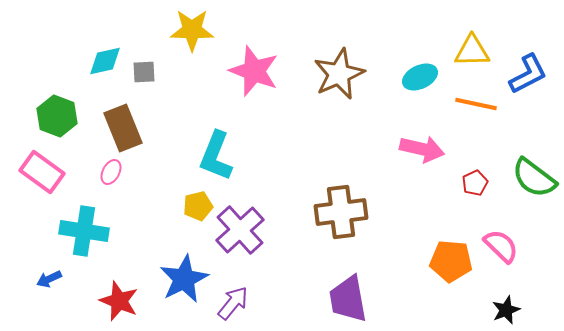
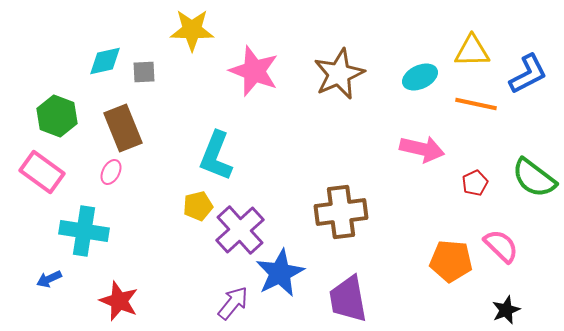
blue star: moved 96 px right, 6 px up
